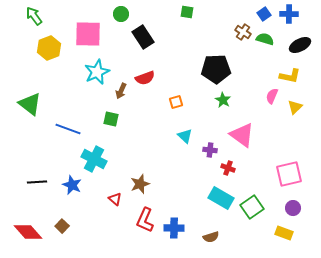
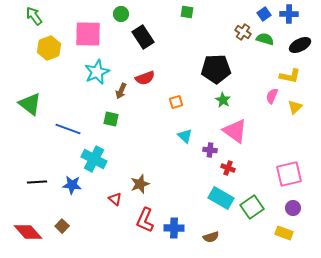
pink triangle at (242, 135): moved 7 px left, 4 px up
blue star at (72, 185): rotated 18 degrees counterclockwise
